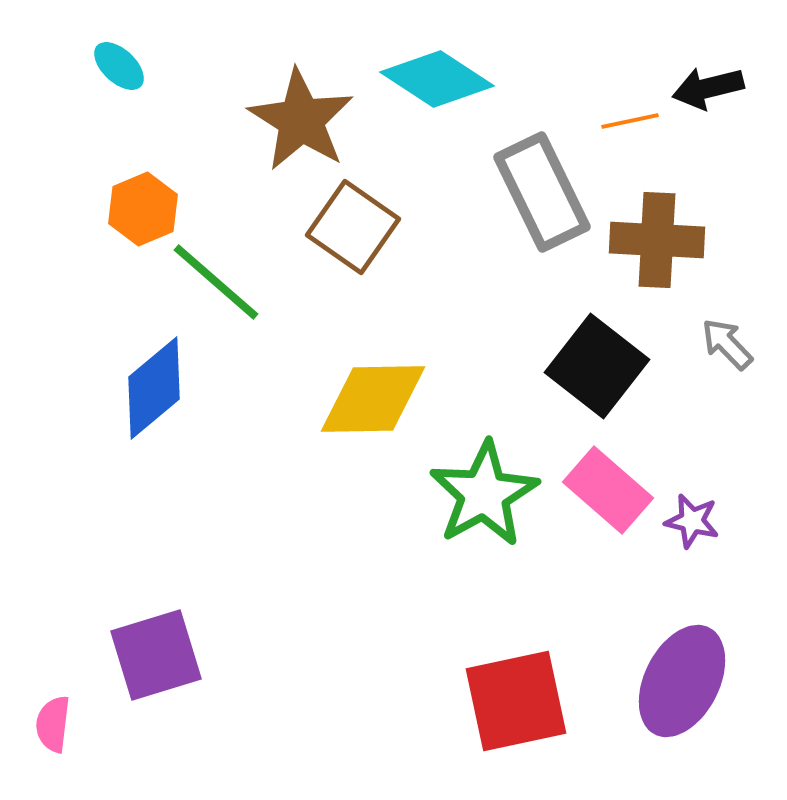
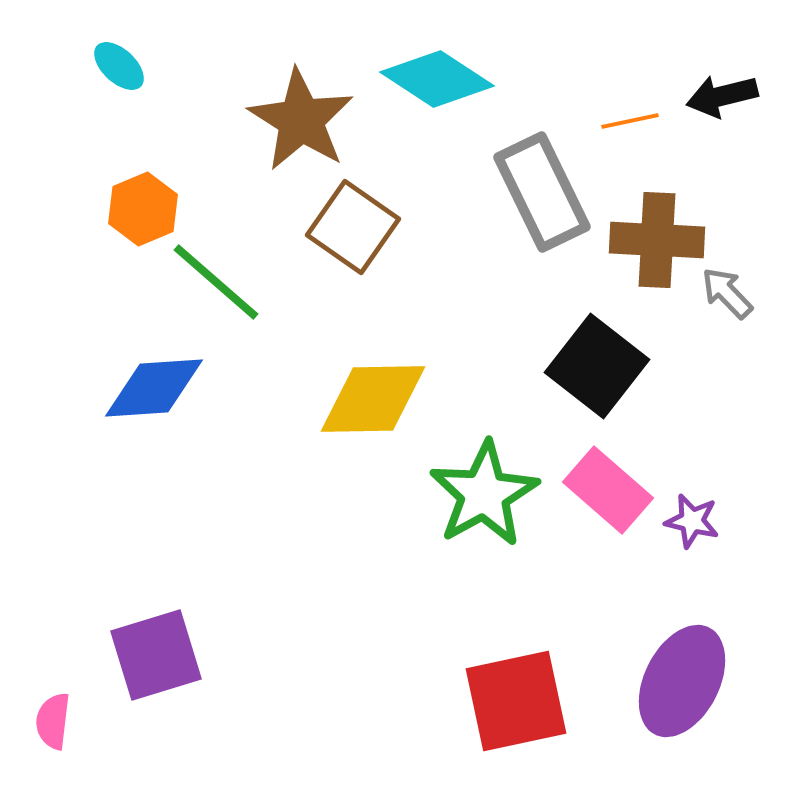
black arrow: moved 14 px right, 8 px down
gray arrow: moved 51 px up
blue diamond: rotated 36 degrees clockwise
pink semicircle: moved 3 px up
